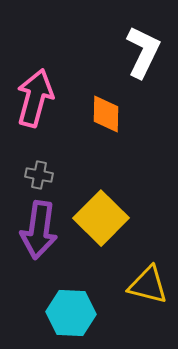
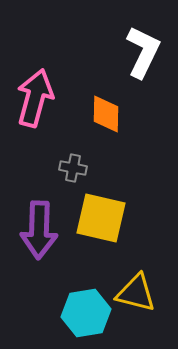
gray cross: moved 34 px right, 7 px up
yellow square: rotated 32 degrees counterclockwise
purple arrow: rotated 6 degrees counterclockwise
yellow triangle: moved 12 px left, 8 px down
cyan hexagon: moved 15 px right; rotated 12 degrees counterclockwise
